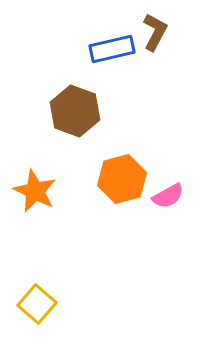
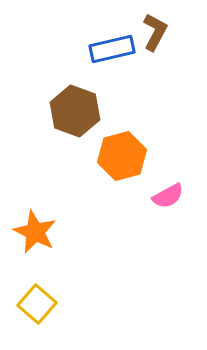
orange hexagon: moved 23 px up
orange star: moved 41 px down
